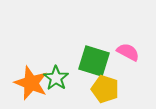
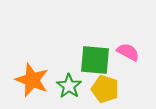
green square: moved 1 px right, 1 px up; rotated 12 degrees counterclockwise
green star: moved 13 px right, 8 px down
orange star: moved 1 px right, 3 px up
